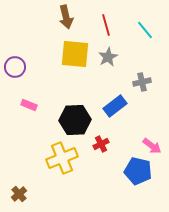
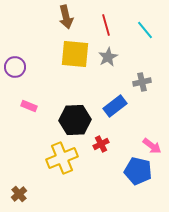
pink rectangle: moved 1 px down
